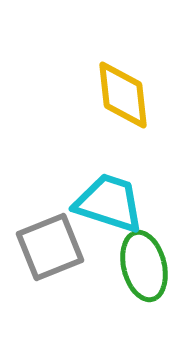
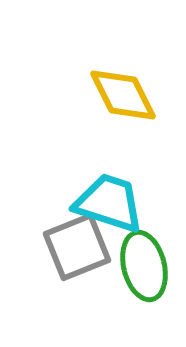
yellow diamond: rotated 20 degrees counterclockwise
gray square: moved 27 px right
